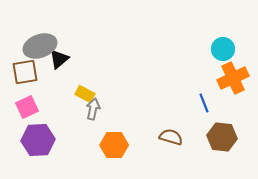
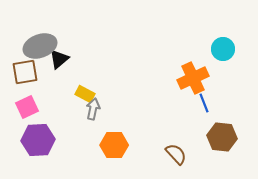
orange cross: moved 40 px left
brown semicircle: moved 5 px right, 17 px down; rotated 30 degrees clockwise
